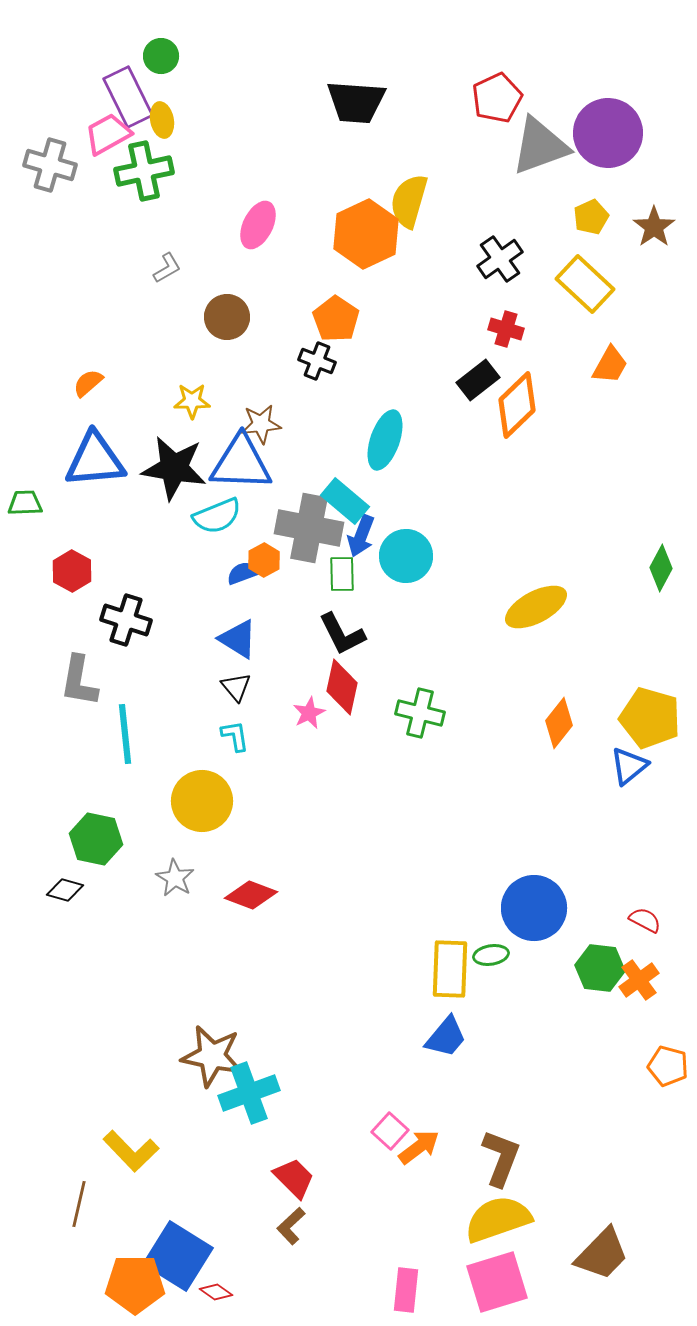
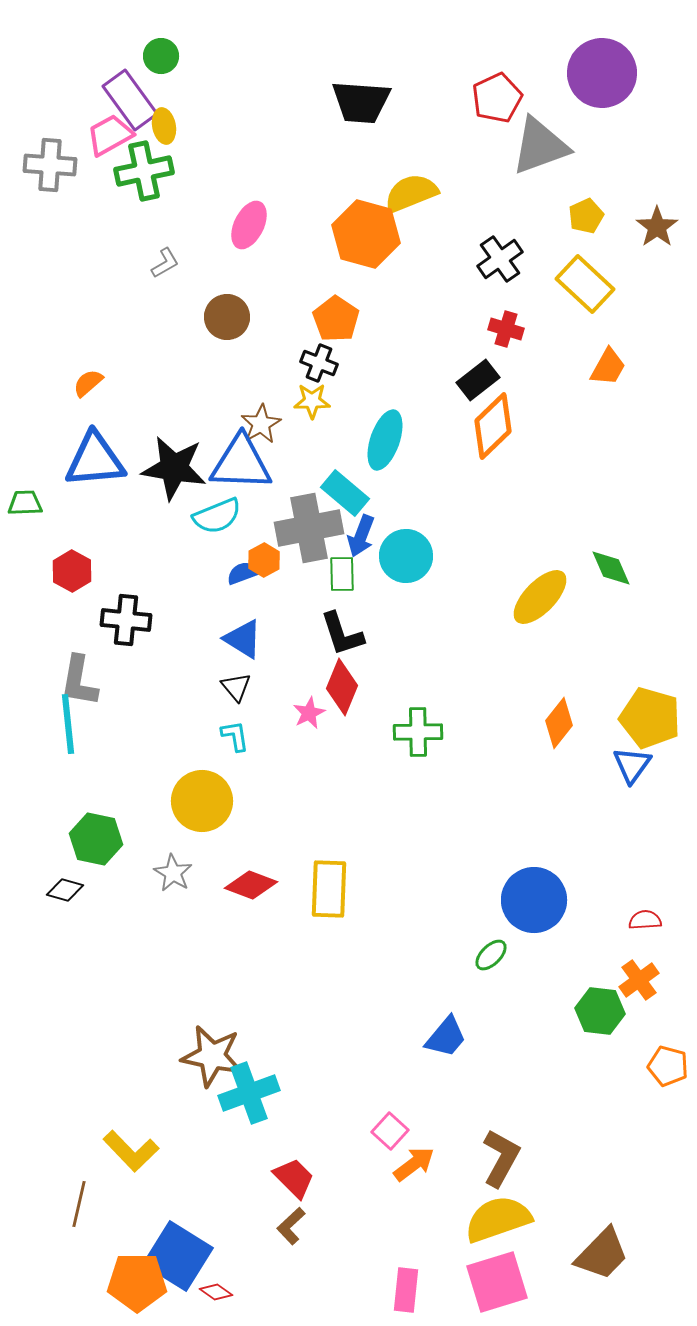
purple rectangle at (128, 97): moved 2 px right, 3 px down; rotated 10 degrees counterclockwise
black trapezoid at (356, 102): moved 5 px right
yellow ellipse at (162, 120): moved 2 px right, 6 px down
purple circle at (608, 133): moved 6 px left, 60 px up
pink trapezoid at (108, 134): moved 2 px right, 1 px down
gray cross at (50, 165): rotated 12 degrees counterclockwise
yellow semicircle at (409, 201): moved 2 px right, 8 px up; rotated 52 degrees clockwise
yellow pentagon at (591, 217): moved 5 px left, 1 px up
pink ellipse at (258, 225): moved 9 px left
brown star at (654, 227): moved 3 px right
orange hexagon at (366, 234): rotated 20 degrees counterclockwise
gray L-shape at (167, 268): moved 2 px left, 5 px up
black cross at (317, 361): moved 2 px right, 2 px down
orange trapezoid at (610, 365): moved 2 px left, 2 px down
yellow star at (192, 401): moved 120 px right
orange diamond at (517, 405): moved 24 px left, 21 px down
brown star at (261, 424): rotated 24 degrees counterclockwise
cyan rectangle at (345, 501): moved 8 px up
gray cross at (309, 528): rotated 22 degrees counterclockwise
green diamond at (661, 568): moved 50 px left; rotated 51 degrees counterclockwise
yellow ellipse at (536, 607): moved 4 px right, 10 px up; rotated 18 degrees counterclockwise
black cross at (126, 620): rotated 12 degrees counterclockwise
black L-shape at (342, 634): rotated 9 degrees clockwise
blue triangle at (238, 639): moved 5 px right
red diamond at (342, 687): rotated 10 degrees clockwise
green cross at (420, 713): moved 2 px left, 19 px down; rotated 15 degrees counterclockwise
cyan line at (125, 734): moved 57 px left, 10 px up
blue triangle at (629, 766): moved 3 px right, 1 px up; rotated 15 degrees counterclockwise
gray star at (175, 878): moved 2 px left, 5 px up
red diamond at (251, 895): moved 10 px up
blue circle at (534, 908): moved 8 px up
red semicircle at (645, 920): rotated 32 degrees counterclockwise
green ellipse at (491, 955): rotated 36 degrees counterclockwise
green hexagon at (600, 968): moved 43 px down
yellow rectangle at (450, 969): moved 121 px left, 80 px up
orange arrow at (419, 1147): moved 5 px left, 17 px down
brown L-shape at (501, 1158): rotated 8 degrees clockwise
orange pentagon at (135, 1284): moved 2 px right, 2 px up
